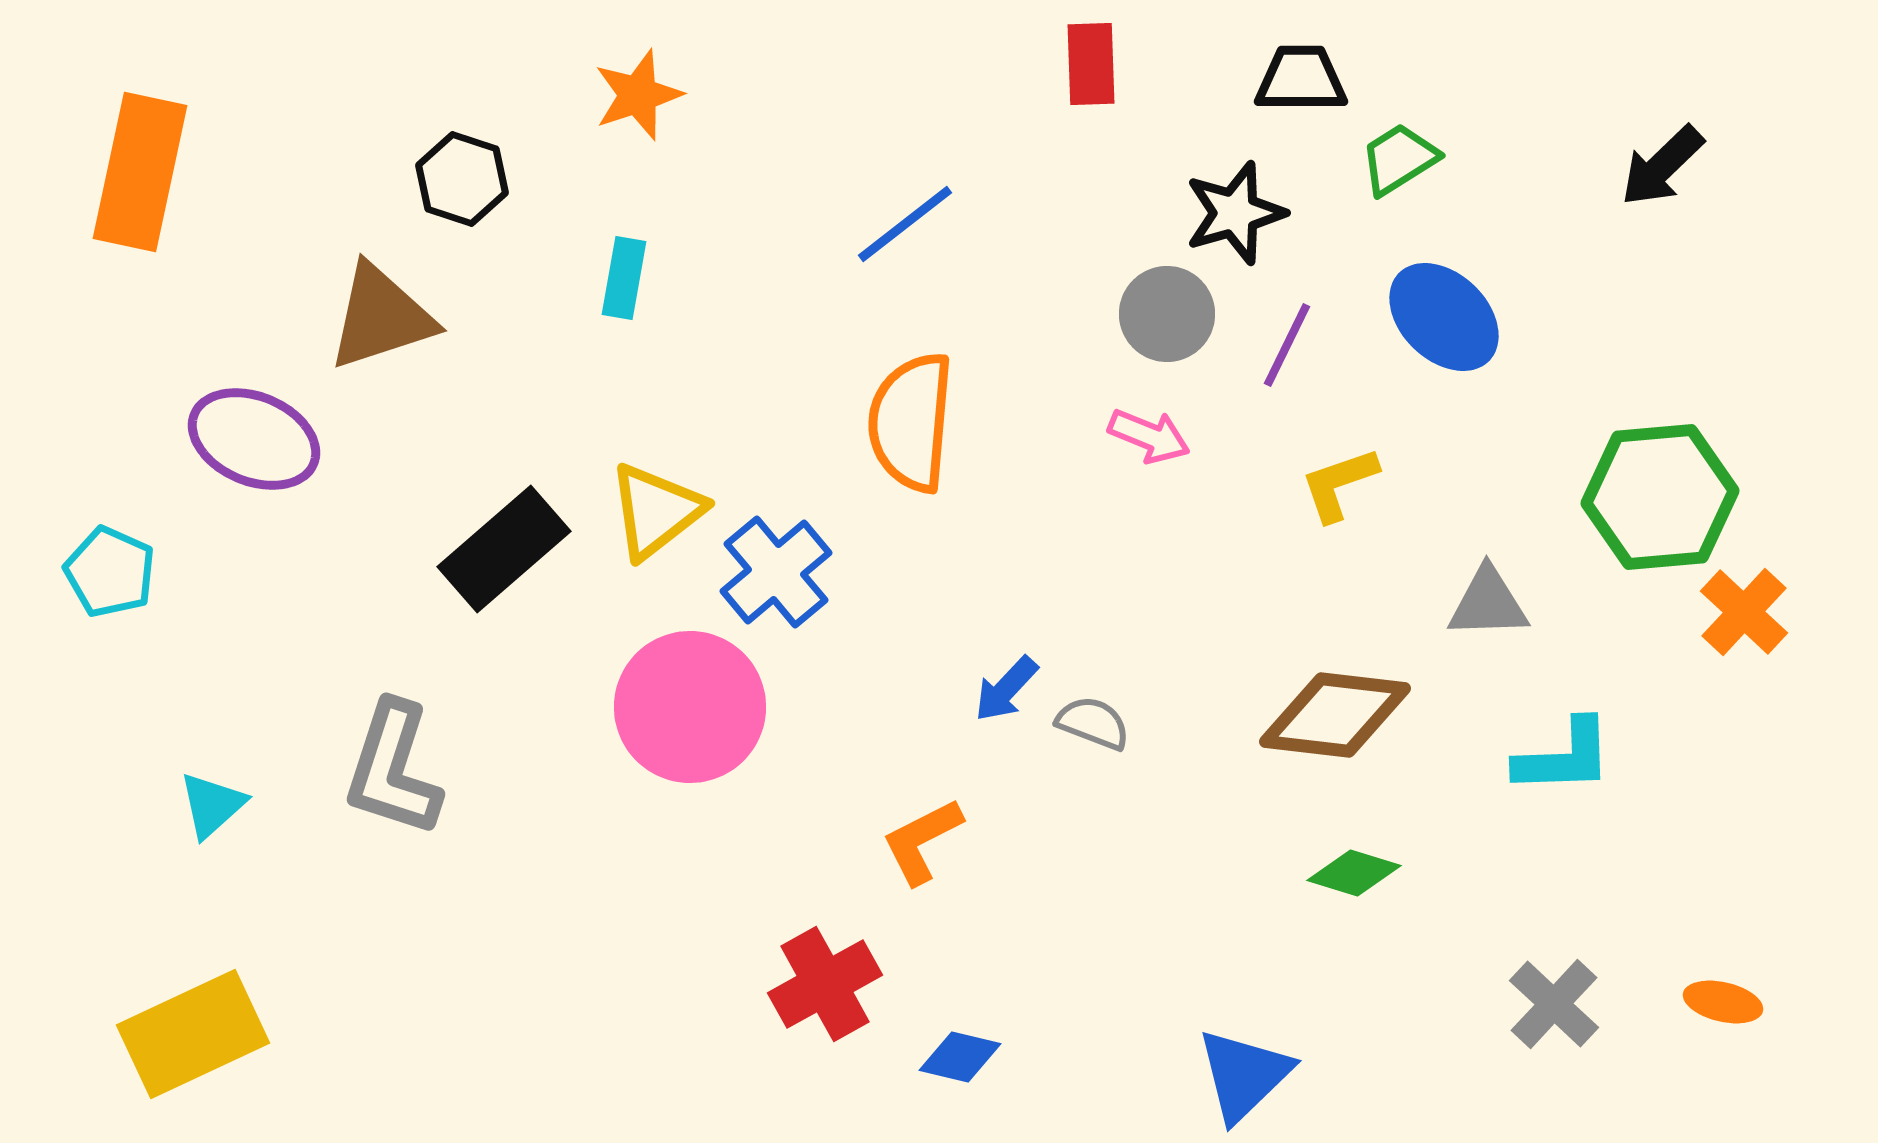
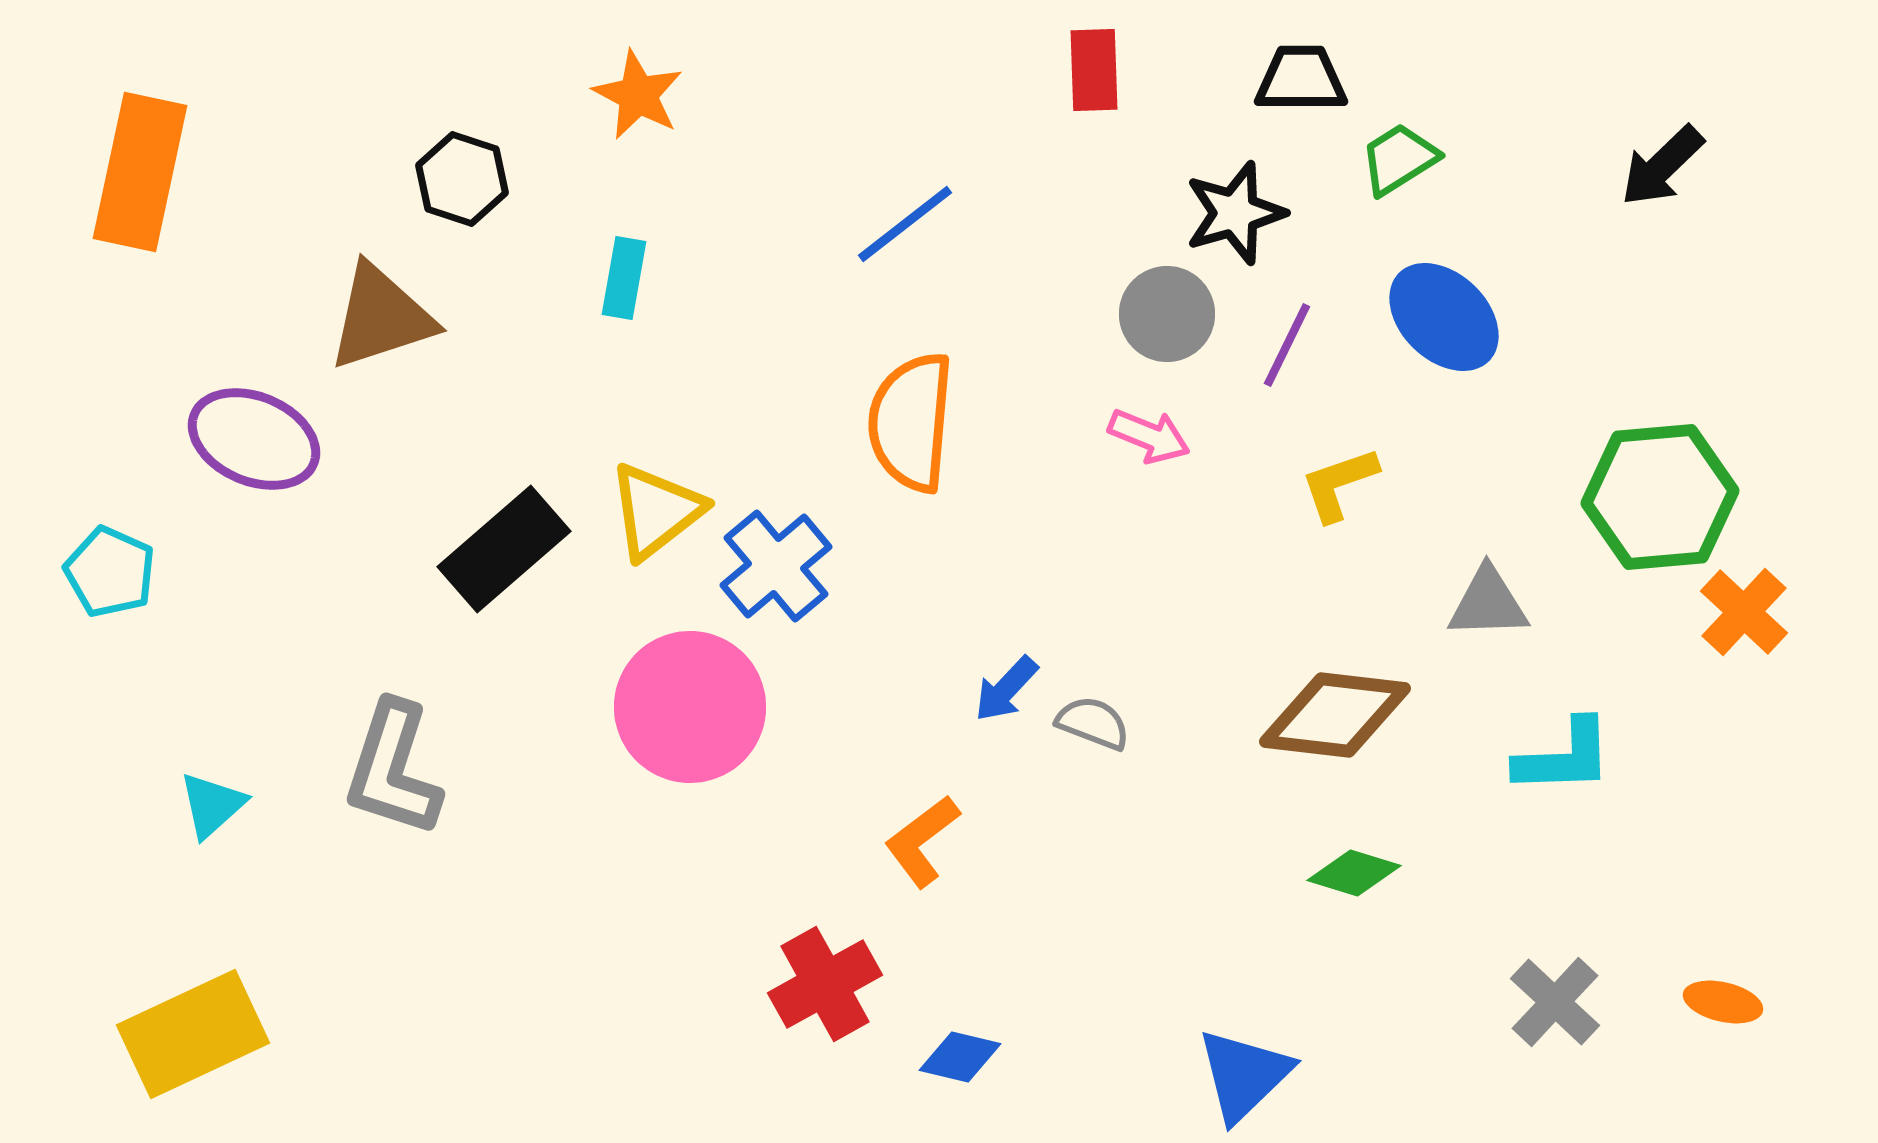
red rectangle: moved 3 px right, 6 px down
orange star: rotated 26 degrees counterclockwise
blue cross: moved 6 px up
orange L-shape: rotated 10 degrees counterclockwise
gray cross: moved 1 px right, 2 px up
